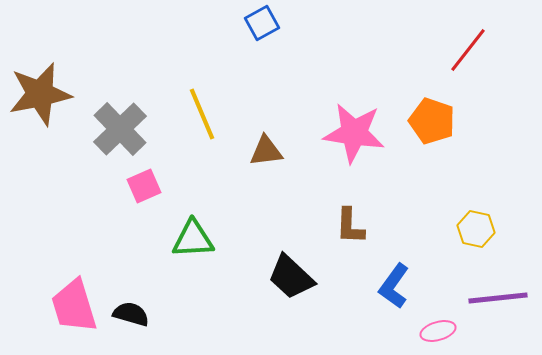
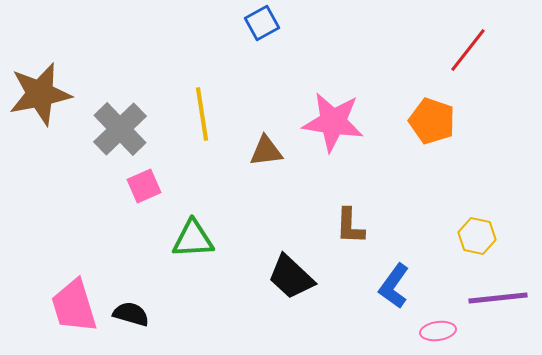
yellow line: rotated 14 degrees clockwise
pink star: moved 21 px left, 11 px up
yellow hexagon: moved 1 px right, 7 px down
pink ellipse: rotated 8 degrees clockwise
